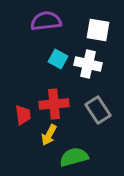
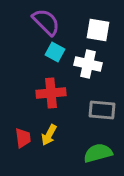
purple semicircle: moved 1 px down; rotated 52 degrees clockwise
cyan square: moved 3 px left, 7 px up
red cross: moved 3 px left, 11 px up
gray rectangle: moved 4 px right; rotated 52 degrees counterclockwise
red trapezoid: moved 23 px down
green semicircle: moved 24 px right, 4 px up
